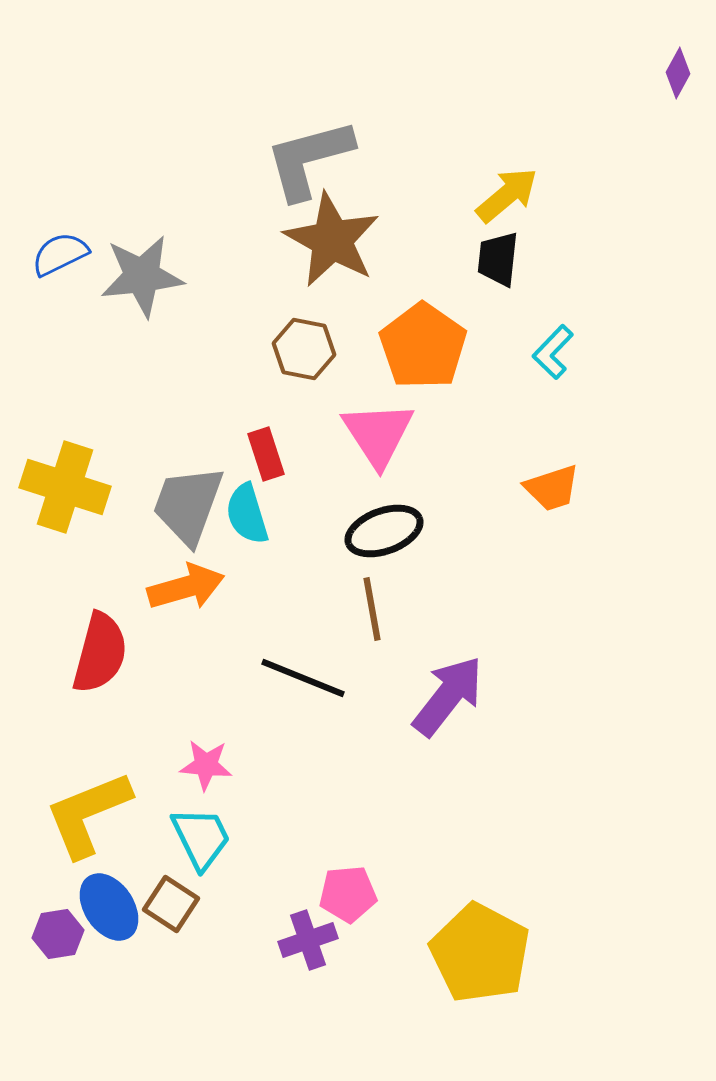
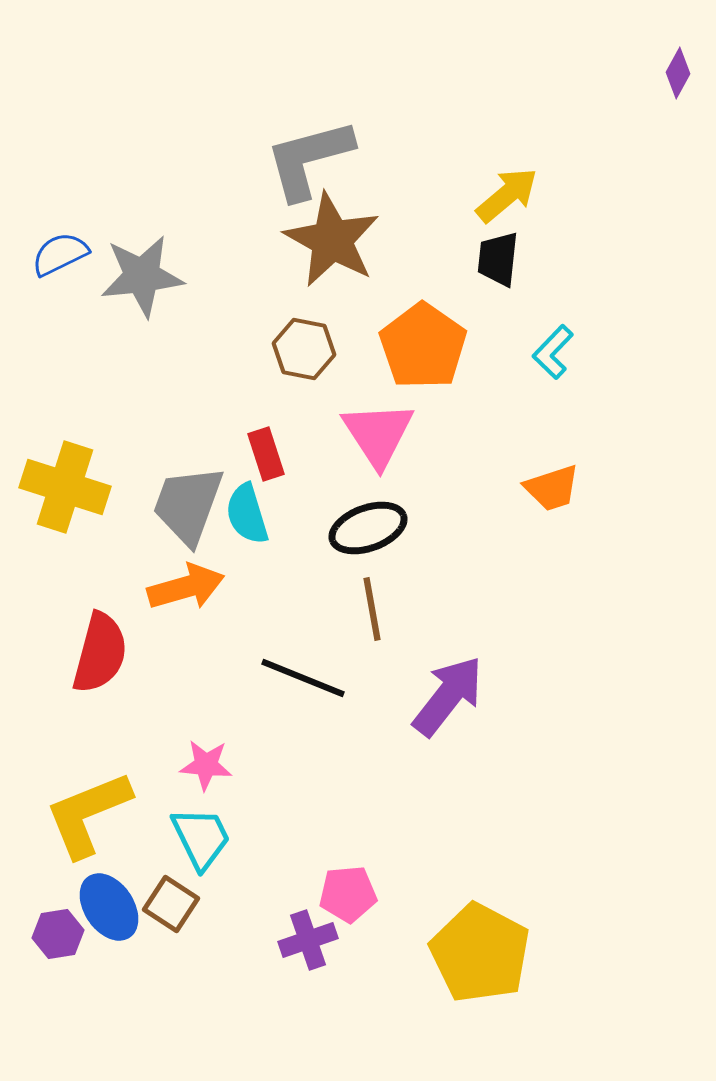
black ellipse: moved 16 px left, 3 px up
